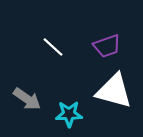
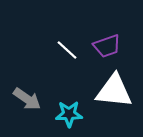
white line: moved 14 px right, 3 px down
white triangle: rotated 9 degrees counterclockwise
